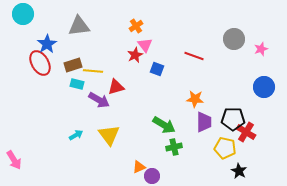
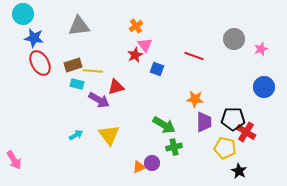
blue star: moved 13 px left, 6 px up; rotated 30 degrees counterclockwise
purple circle: moved 13 px up
